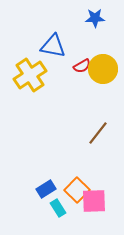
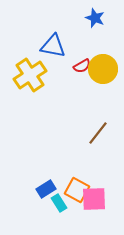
blue star: rotated 24 degrees clockwise
orange square: rotated 15 degrees counterclockwise
pink square: moved 2 px up
cyan rectangle: moved 1 px right, 5 px up
